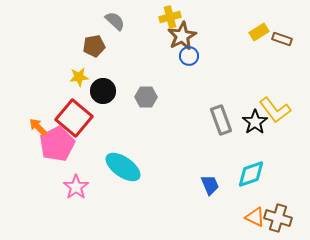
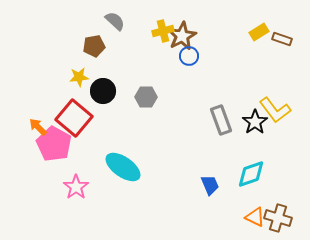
yellow cross: moved 7 px left, 14 px down
pink pentagon: moved 3 px left; rotated 16 degrees counterclockwise
